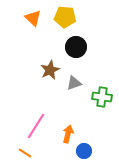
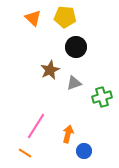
green cross: rotated 24 degrees counterclockwise
